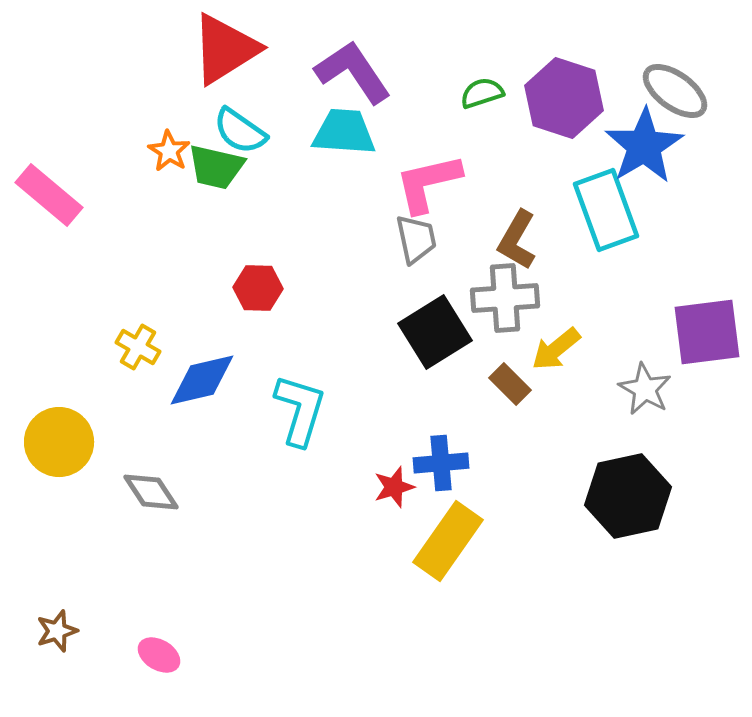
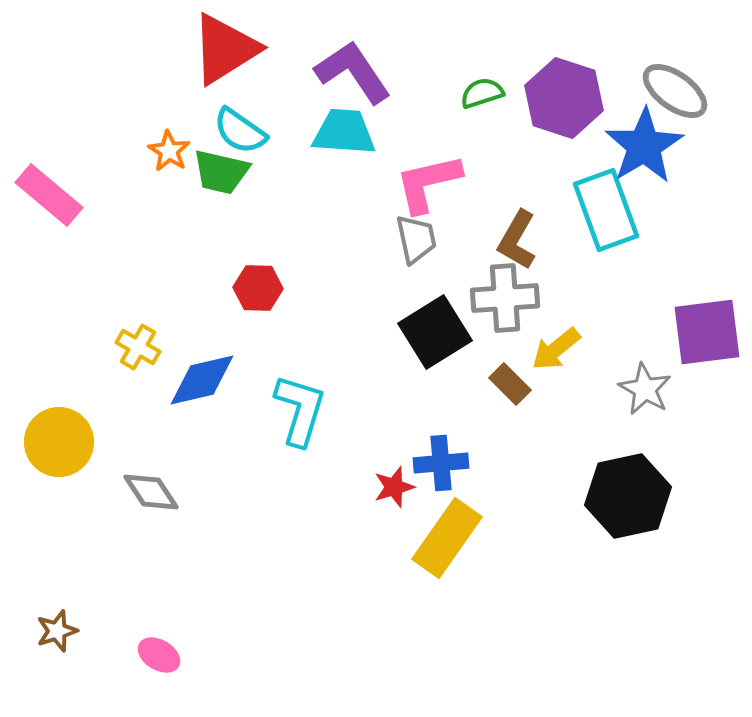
green trapezoid: moved 5 px right, 5 px down
yellow rectangle: moved 1 px left, 3 px up
